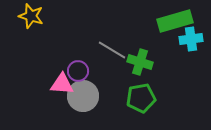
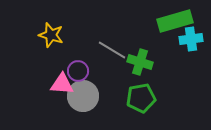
yellow star: moved 20 px right, 19 px down
